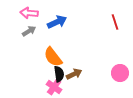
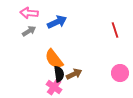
red line: moved 8 px down
orange semicircle: moved 1 px right, 2 px down
